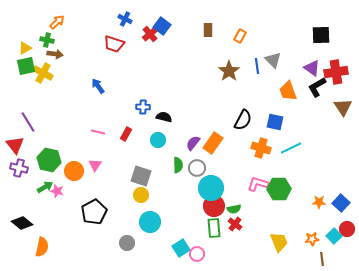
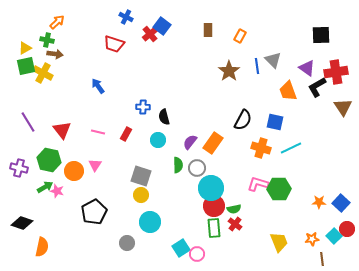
blue cross at (125, 19): moved 1 px right, 2 px up
purple triangle at (312, 68): moved 5 px left
black semicircle at (164, 117): rotated 119 degrees counterclockwise
purple semicircle at (193, 143): moved 3 px left, 1 px up
red triangle at (15, 145): moved 47 px right, 15 px up
black diamond at (22, 223): rotated 20 degrees counterclockwise
